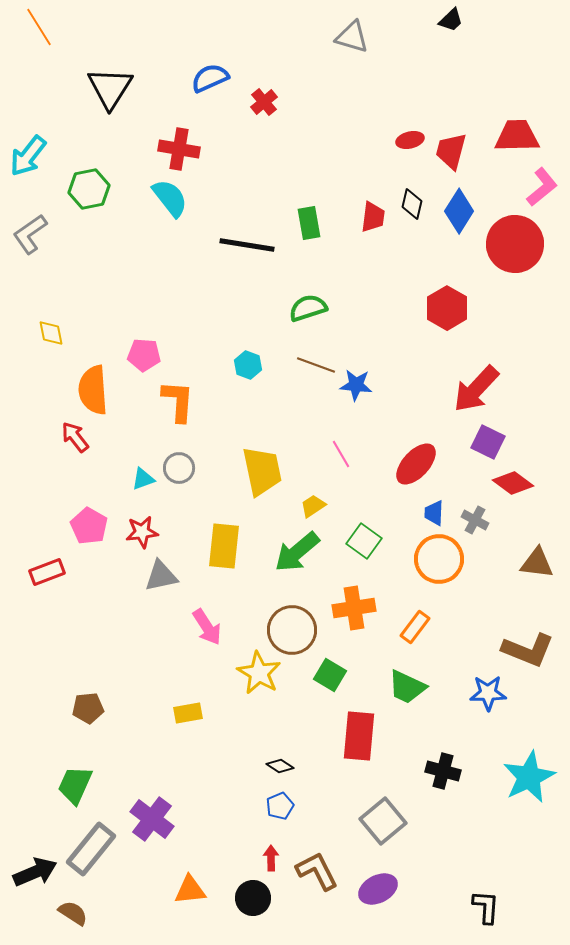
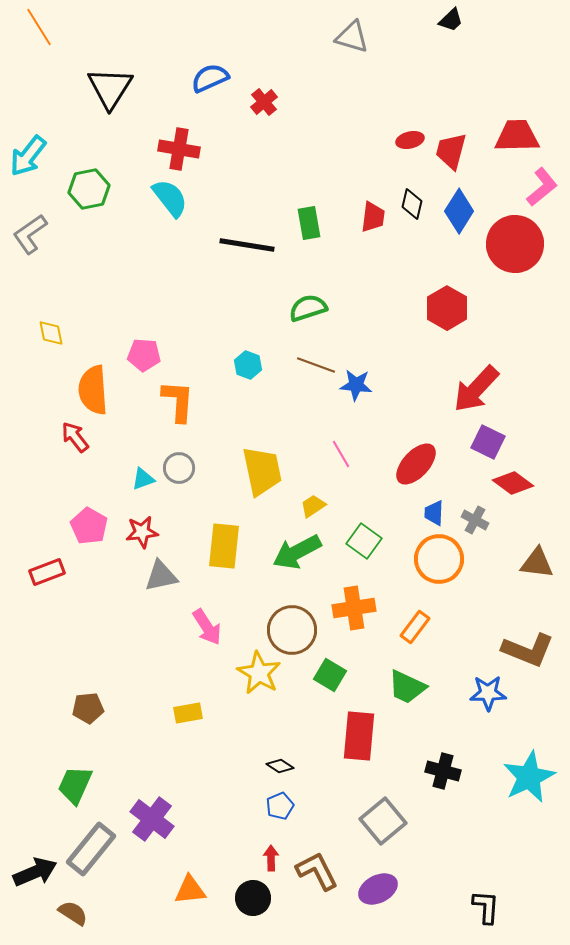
green arrow at (297, 552): rotated 12 degrees clockwise
